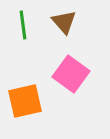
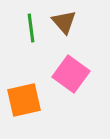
green line: moved 8 px right, 3 px down
orange square: moved 1 px left, 1 px up
